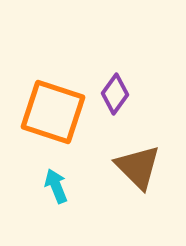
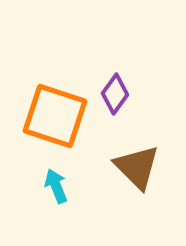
orange square: moved 2 px right, 4 px down
brown triangle: moved 1 px left
